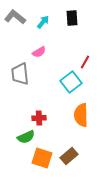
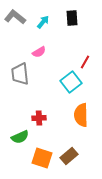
green semicircle: moved 6 px left
